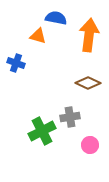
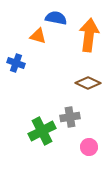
pink circle: moved 1 px left, 2 px down
